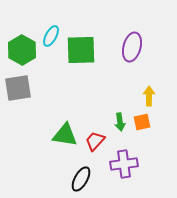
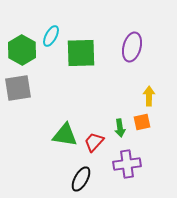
green square: moved 3 px down
green arrow: moved 6 px down
red trapezoid: moved 1 px left, 1 px down
purple cross: moved 3 px right
